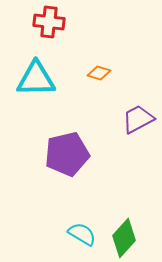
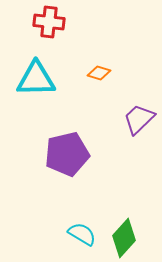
purple trapezoid: moved 1 px right; rotated 16 degrees counterclockwise
